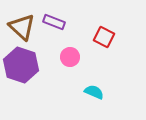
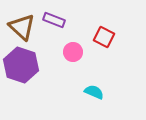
purple rectangle: moved 2 px up
pink circle: moved 3 px right, 5 px up
